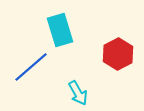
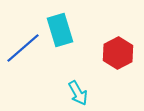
red hexagon: moved 1 px up
blue line: moved 8 px left, 19 px up
